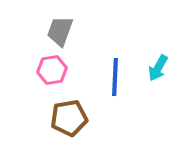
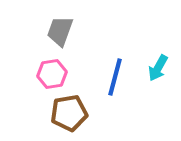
pink hexagon: moved 4 px down
blue line: rotated 12 degrees clockwise
brown pentagon: moved 5 px up
